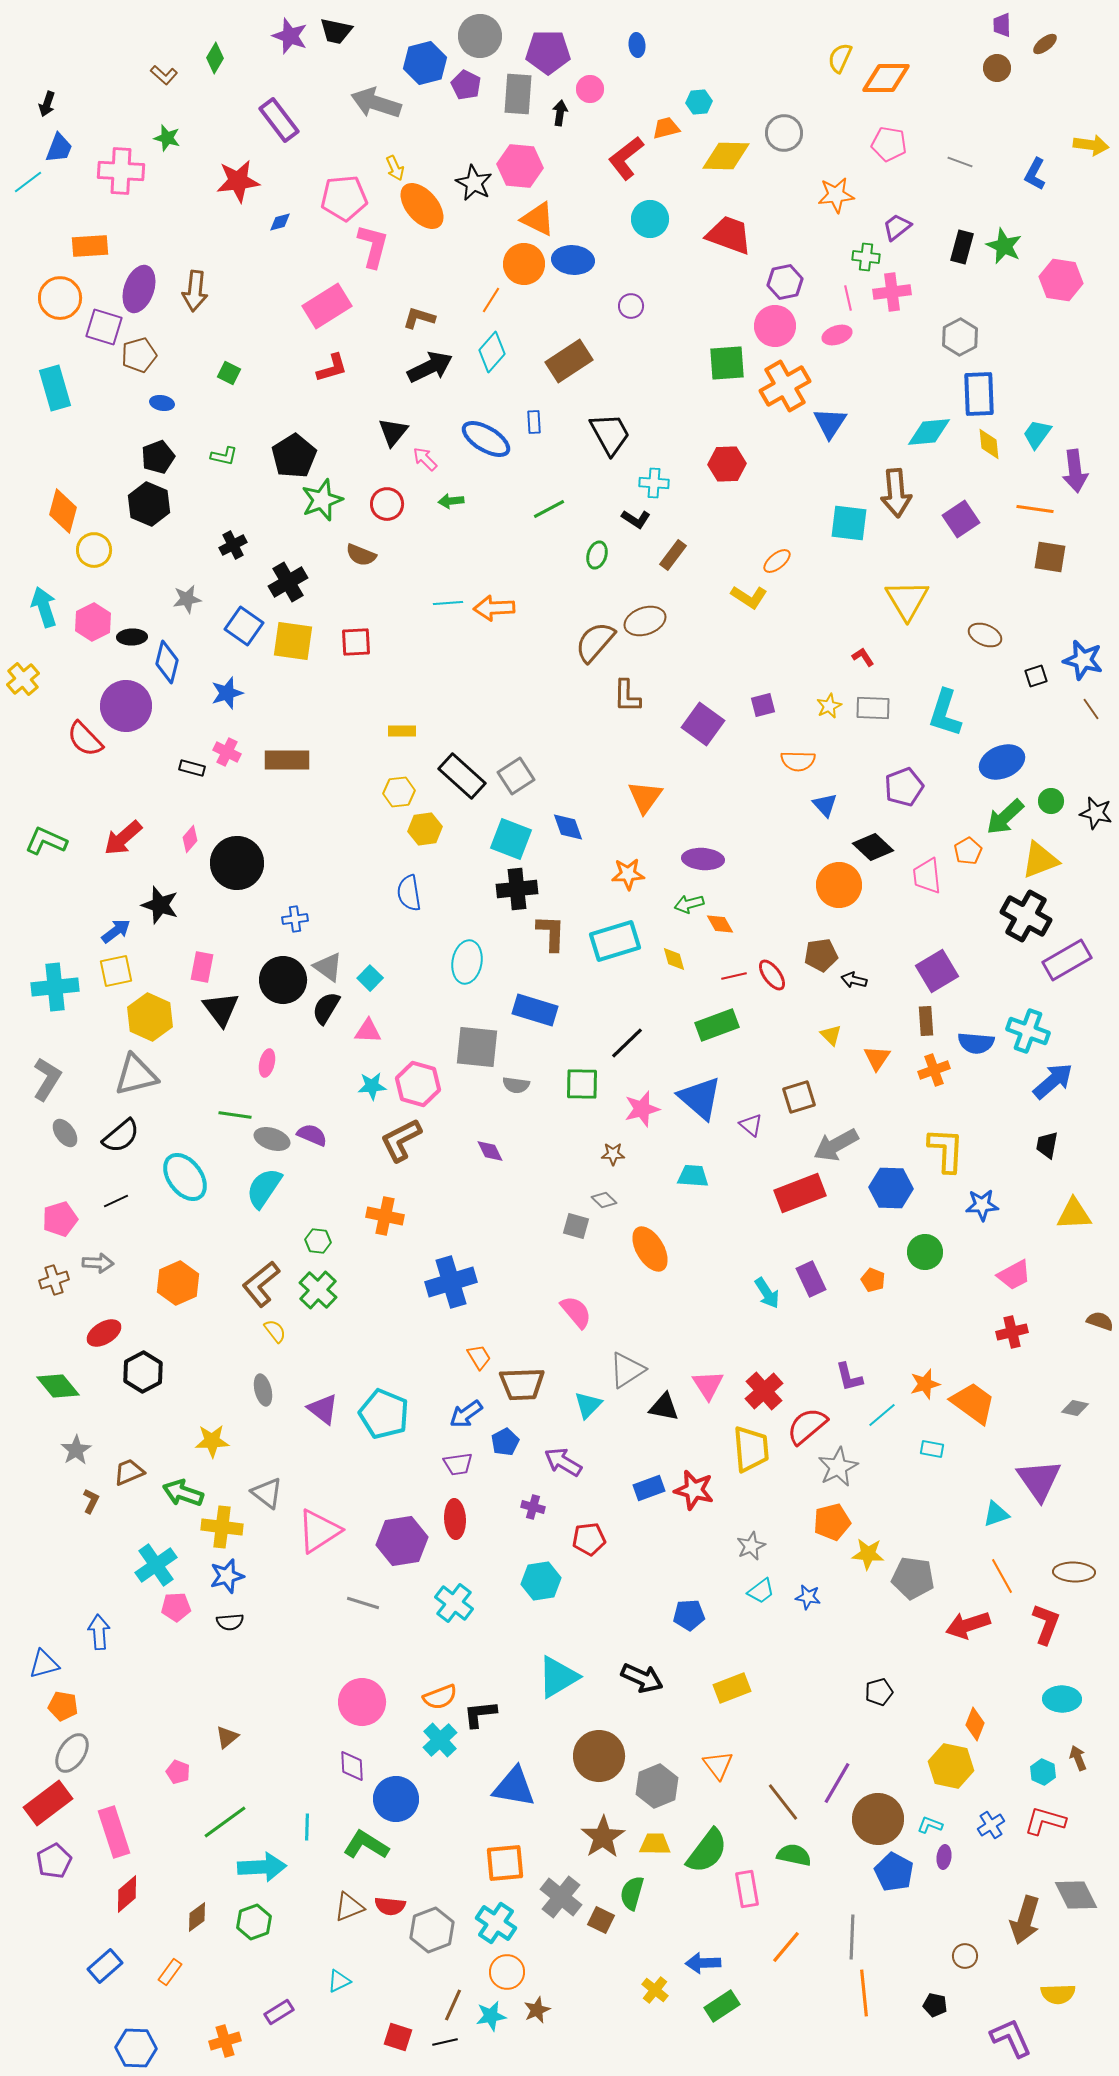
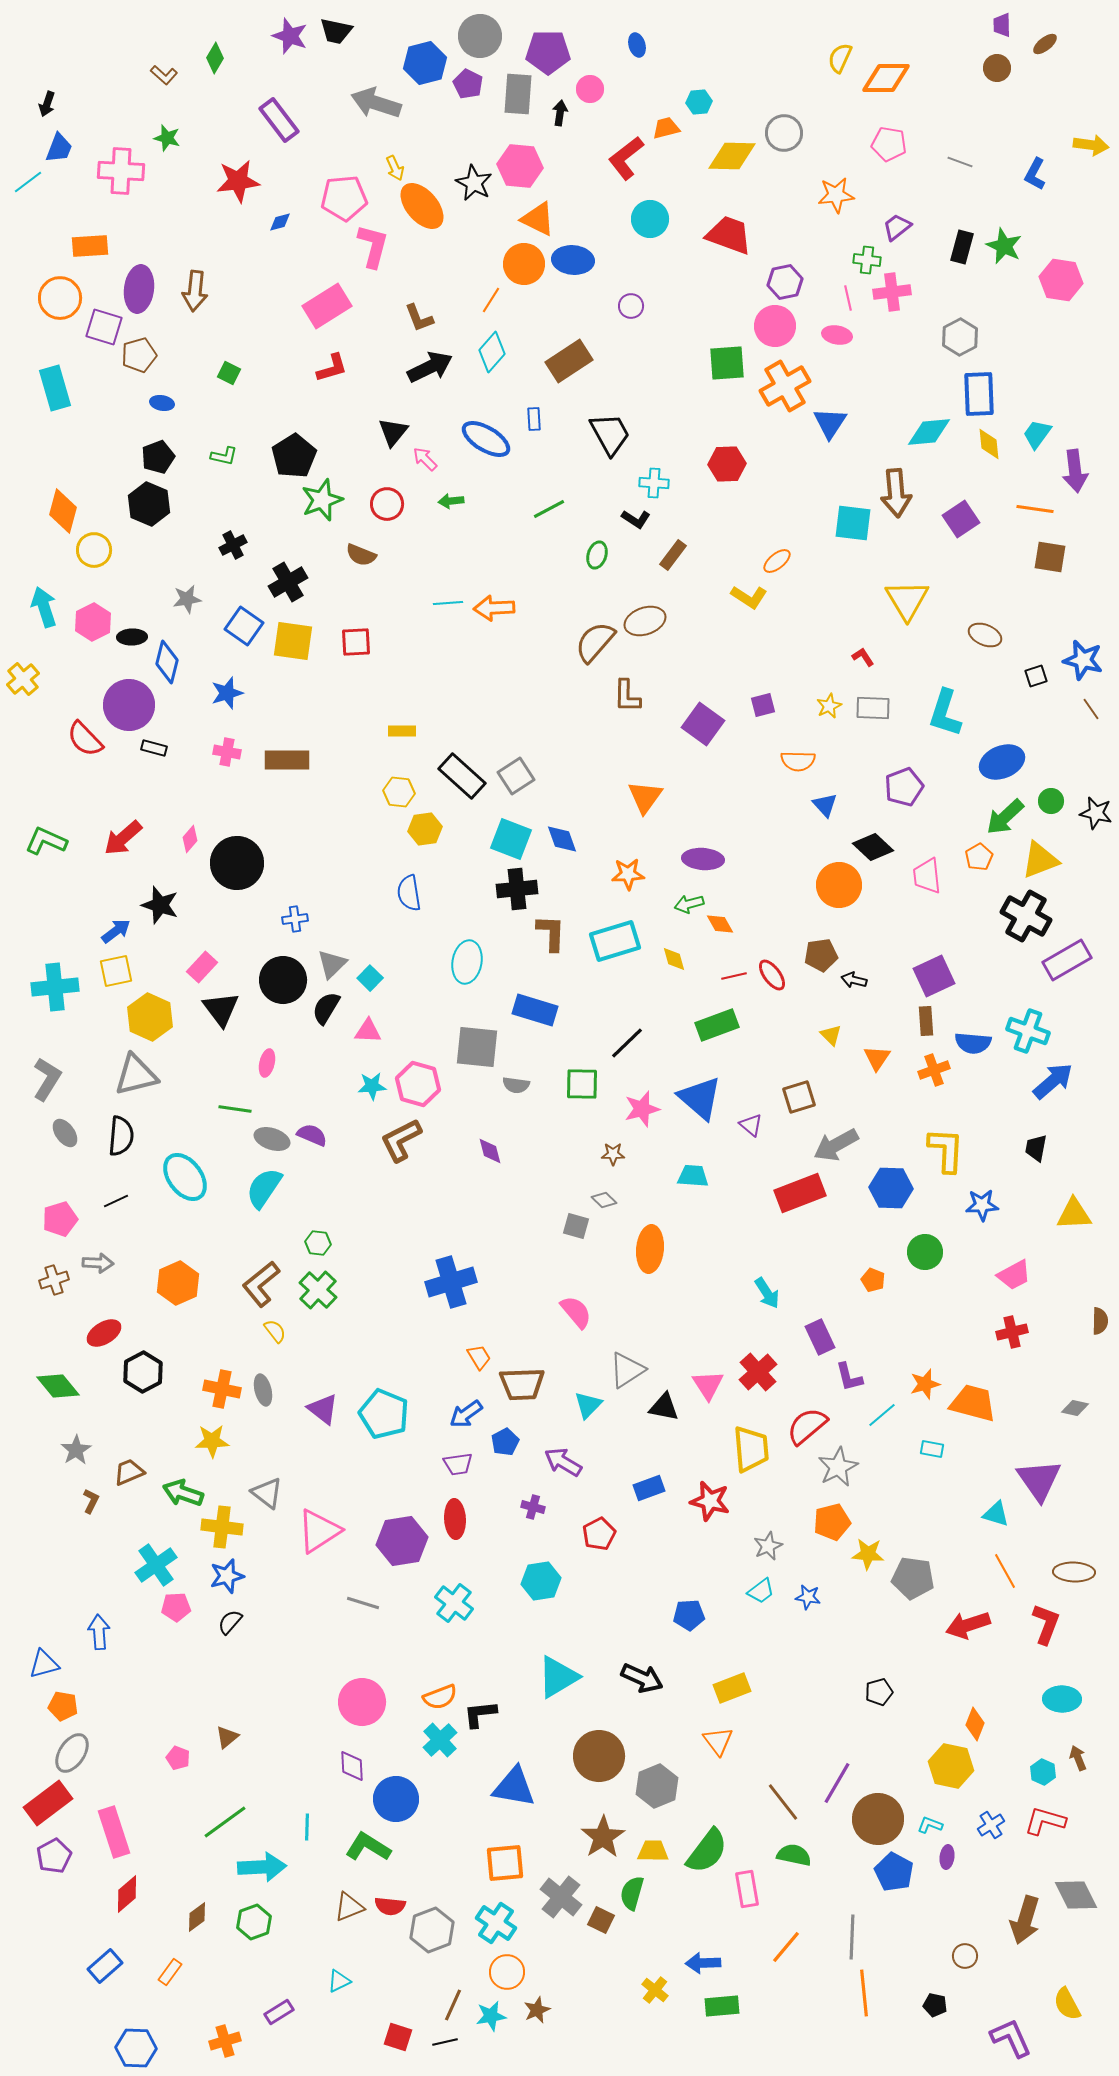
blue ellipse at (637, 45): rotated 10 degrees counterclockwise
purple pentagon at (466, 85): moved 2 px right, 1 px up
yellow diamond at (726, 156): moved 6 px right
green cross at (866, 257): moved 1 px right, 3 px down
purple ellipse at (139, 289): rotated 12 degrees counterclockwise
brown L-shape at (419, 318): rotated 128 degrees counterclockwise
pink ellipse at (837, 335): rotated 28 degrees clockwise
blue rectangle at (534, 422): moved 3 px up
cyan square at (849, 523): moved 4 px right
purple circle at (126, 706): moved 3 px right, 1 px up
pink cross at (227, 752): rotated 16 degrees counterclockwise
black rectangle at (192, 768): moved 38 px left, 20 px up
yellow hexagon at (399, 792): rotated 12 degrees clockwise
blue diamond at (568, 827): moved 6 px left, 12 px down
orange pentagon at (968, 851): moved 11 px right, 6 px down
pink rectangle at (202, 967): rotated 32 degrees clockwise
gray triangle at (328, 967): moved 4 px right, 3 px up; rotated 40 degrees clockwise
purple square at (937, 971): moved 3 px left, 5 px down; rotated 6 degrees clockwise
blue semicircle at (976, 1043): moved 3 px left
green line at (235, 1115): moved 6 px up
black semicircle at (121, 1136): rotated 45 degrees counterclockwise
black trapezoid at (1047, 1145): moved 11 px left, 3 px down
purple diamond at (490, 1151): rotated 12 degrees clockwise
orange cross at (385, 1216): moved 163 px left, 173 px down
green hexagon at (318, 1241): moved 2 px down
orange ellipse at (650, 1249): rotated 36 degrees clockwise
purple rectangle at (811, 1279): moved 9 px right, 58 px down
brown semicircle at (1100, 1321): rotated 72 degrees clockwise
red cross at (764, 1391): moved 6 px left, 19 px up
orange trapezoid at (973, 1403): rotated 21 degrees counterclockwise
red star at (694, 1490): moved 16 px right, 11 px down
cyan triangle at (996, 1514): rotated 36 degrees clockwise
red pentagon at (589, 1539): moved 10 px right, 5 px up; rotated 20 degrees counterclockwise
gray star at (751, 1546): moved 17 px right
orange line at (1002, 1576): moved 3 px right, 5 px up
black semicircle at (230, 1622): rotated 136 degrees clockwise
orange triangle at (718, 1765): moved 24 px up
pink pentagon at (178, 1772): moved 14 px up
yellow trapezoid at (655, 1844): moved 2 px left, 7 px down
green L-shape at (366, 1845): moved 2 px right, 2 px down
purple ellipse at (944, 1857): moved 3 px right
purple pentagon at (54, 1861): moved 5 px up
yellow semicircle at (1058, 1994): moved 9 px right, 10 px down; rotated 64 degrees clockwise
green rectangle at (722, 2006): rotated 28 degrees clockwise
